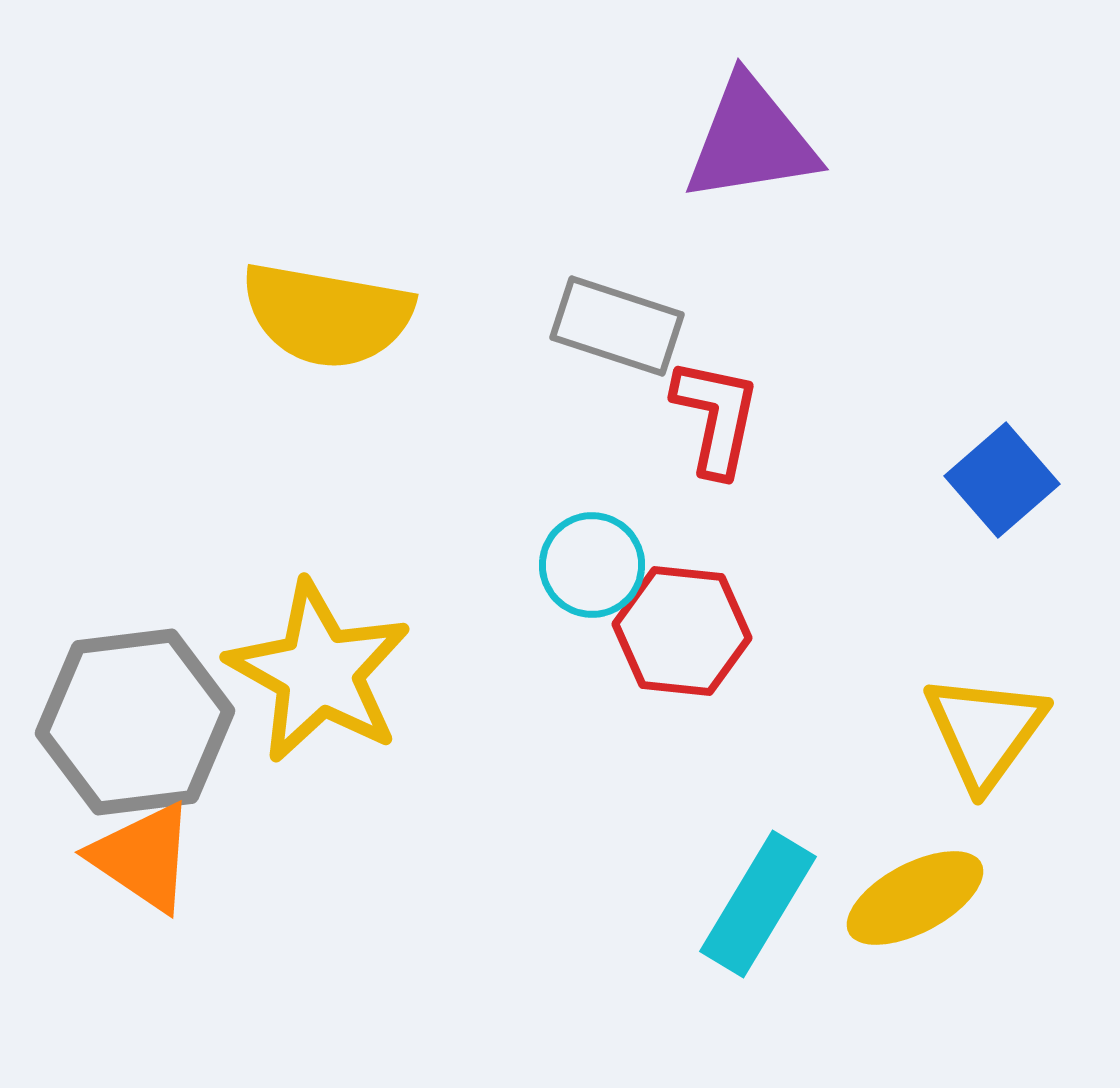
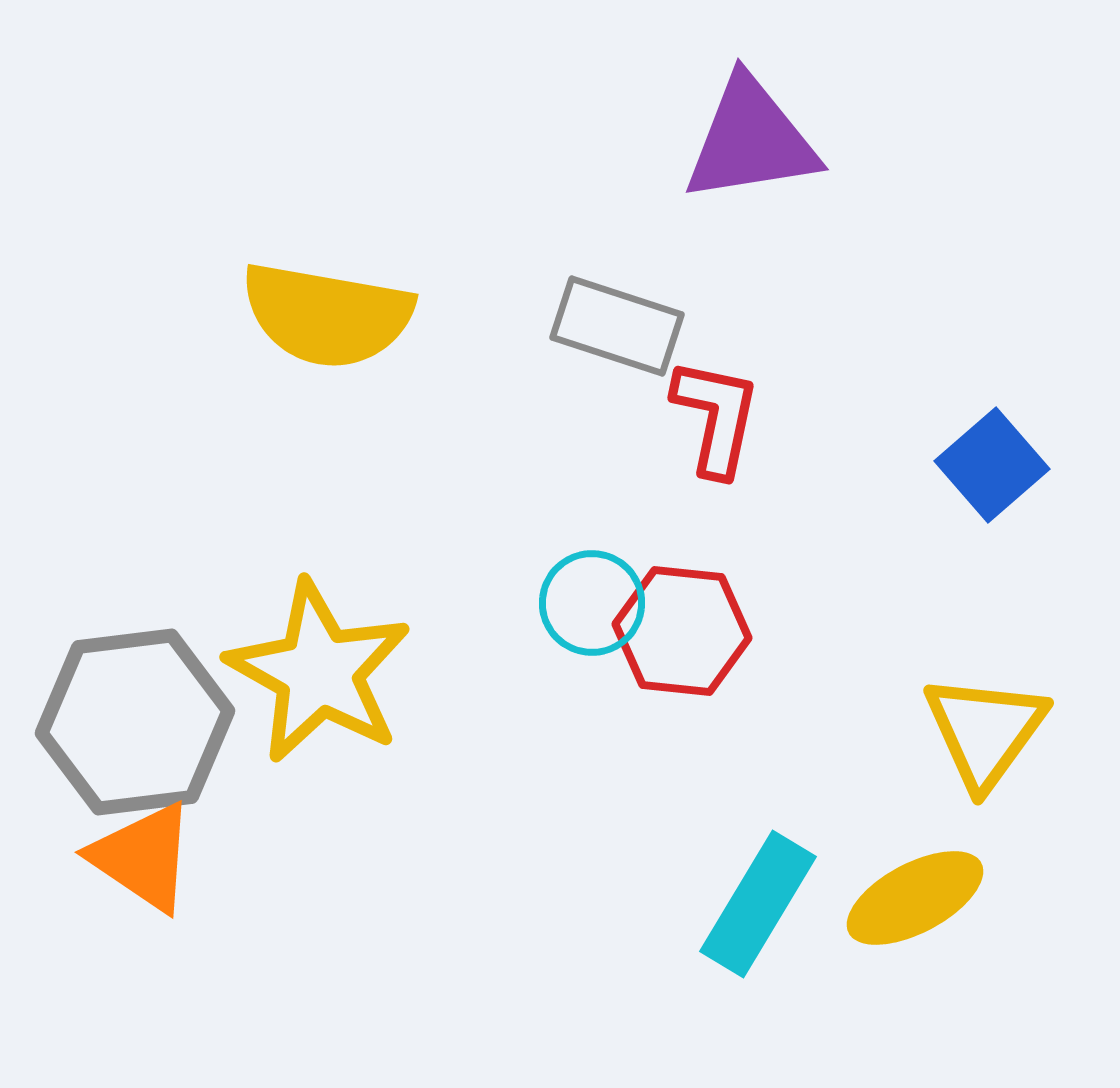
blue square: moved 10 px left, 15 px up
cyan circle: moved 38 px down
